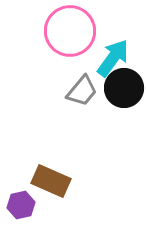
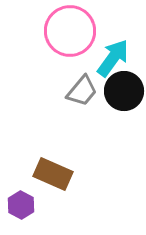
black circle: moved 3 px down
brown rectangle: moved 2 px right, 7 px up
purple hexagon: rotated 20 degrees counterclockwise
